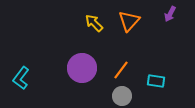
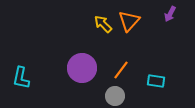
yellow arrow: moved 9 px right, 1 px down
cyan L-shape: rotated 25 degrees counterclockwise
gray circle: moved 7 px left
